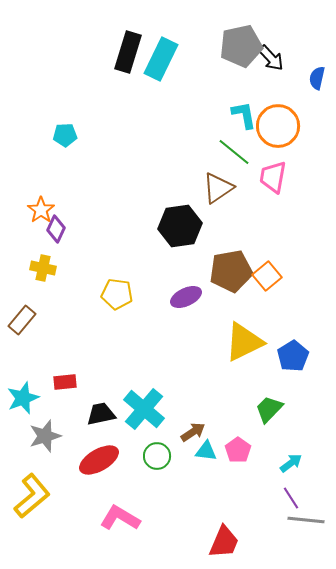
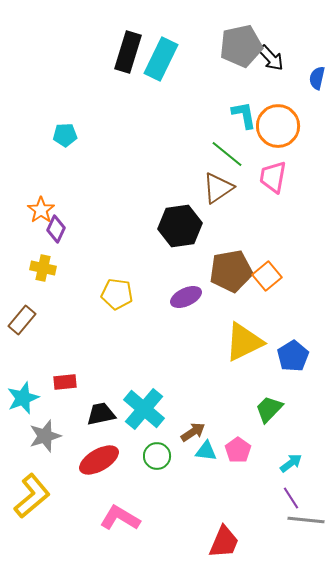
green line: moved 7 px left, 2 px down
